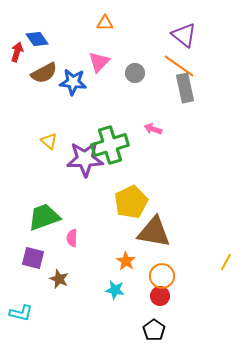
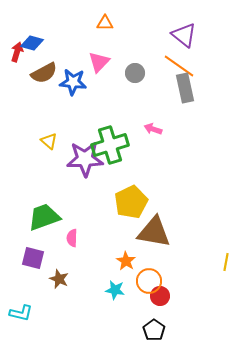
blue diamond: moved 5 px left, 4 px down; rotated 40 degrees counterclockwise
yellow line: rotated 18 degrees counterclockwise
orange circle: moved 13 px left, 5 px down
